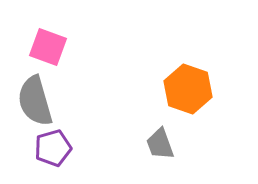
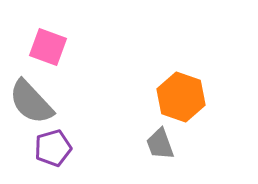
orange hexagon: moved 7 px left, 8 px down
gray semicircle: moved 4 px left, 1 px down; rotated 27 degrees counterclockwise
